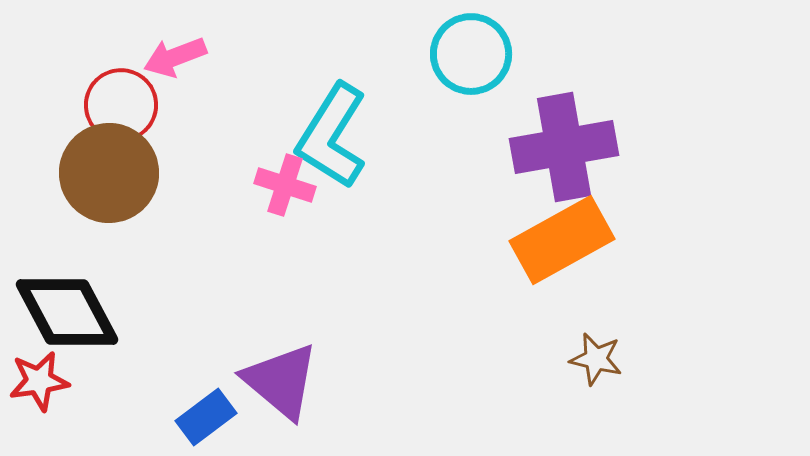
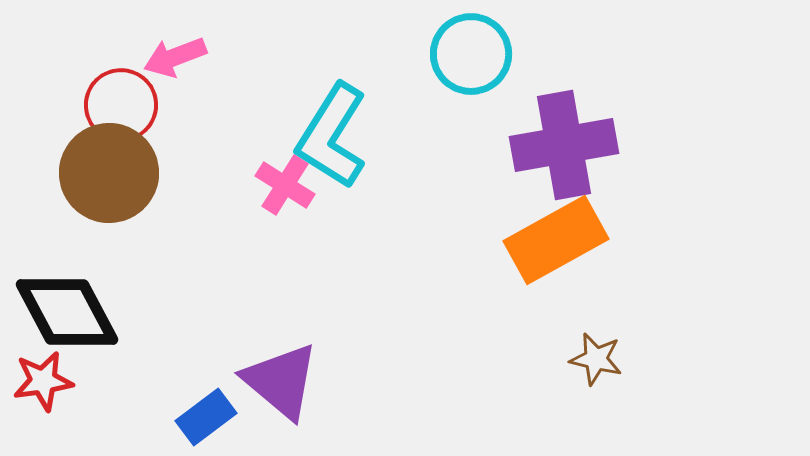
purple cross: moved 2 px up
pink cross: rotated 14 degrees clockwise
orange rectangle: moved 6 px left
red star: moved 4 px right
